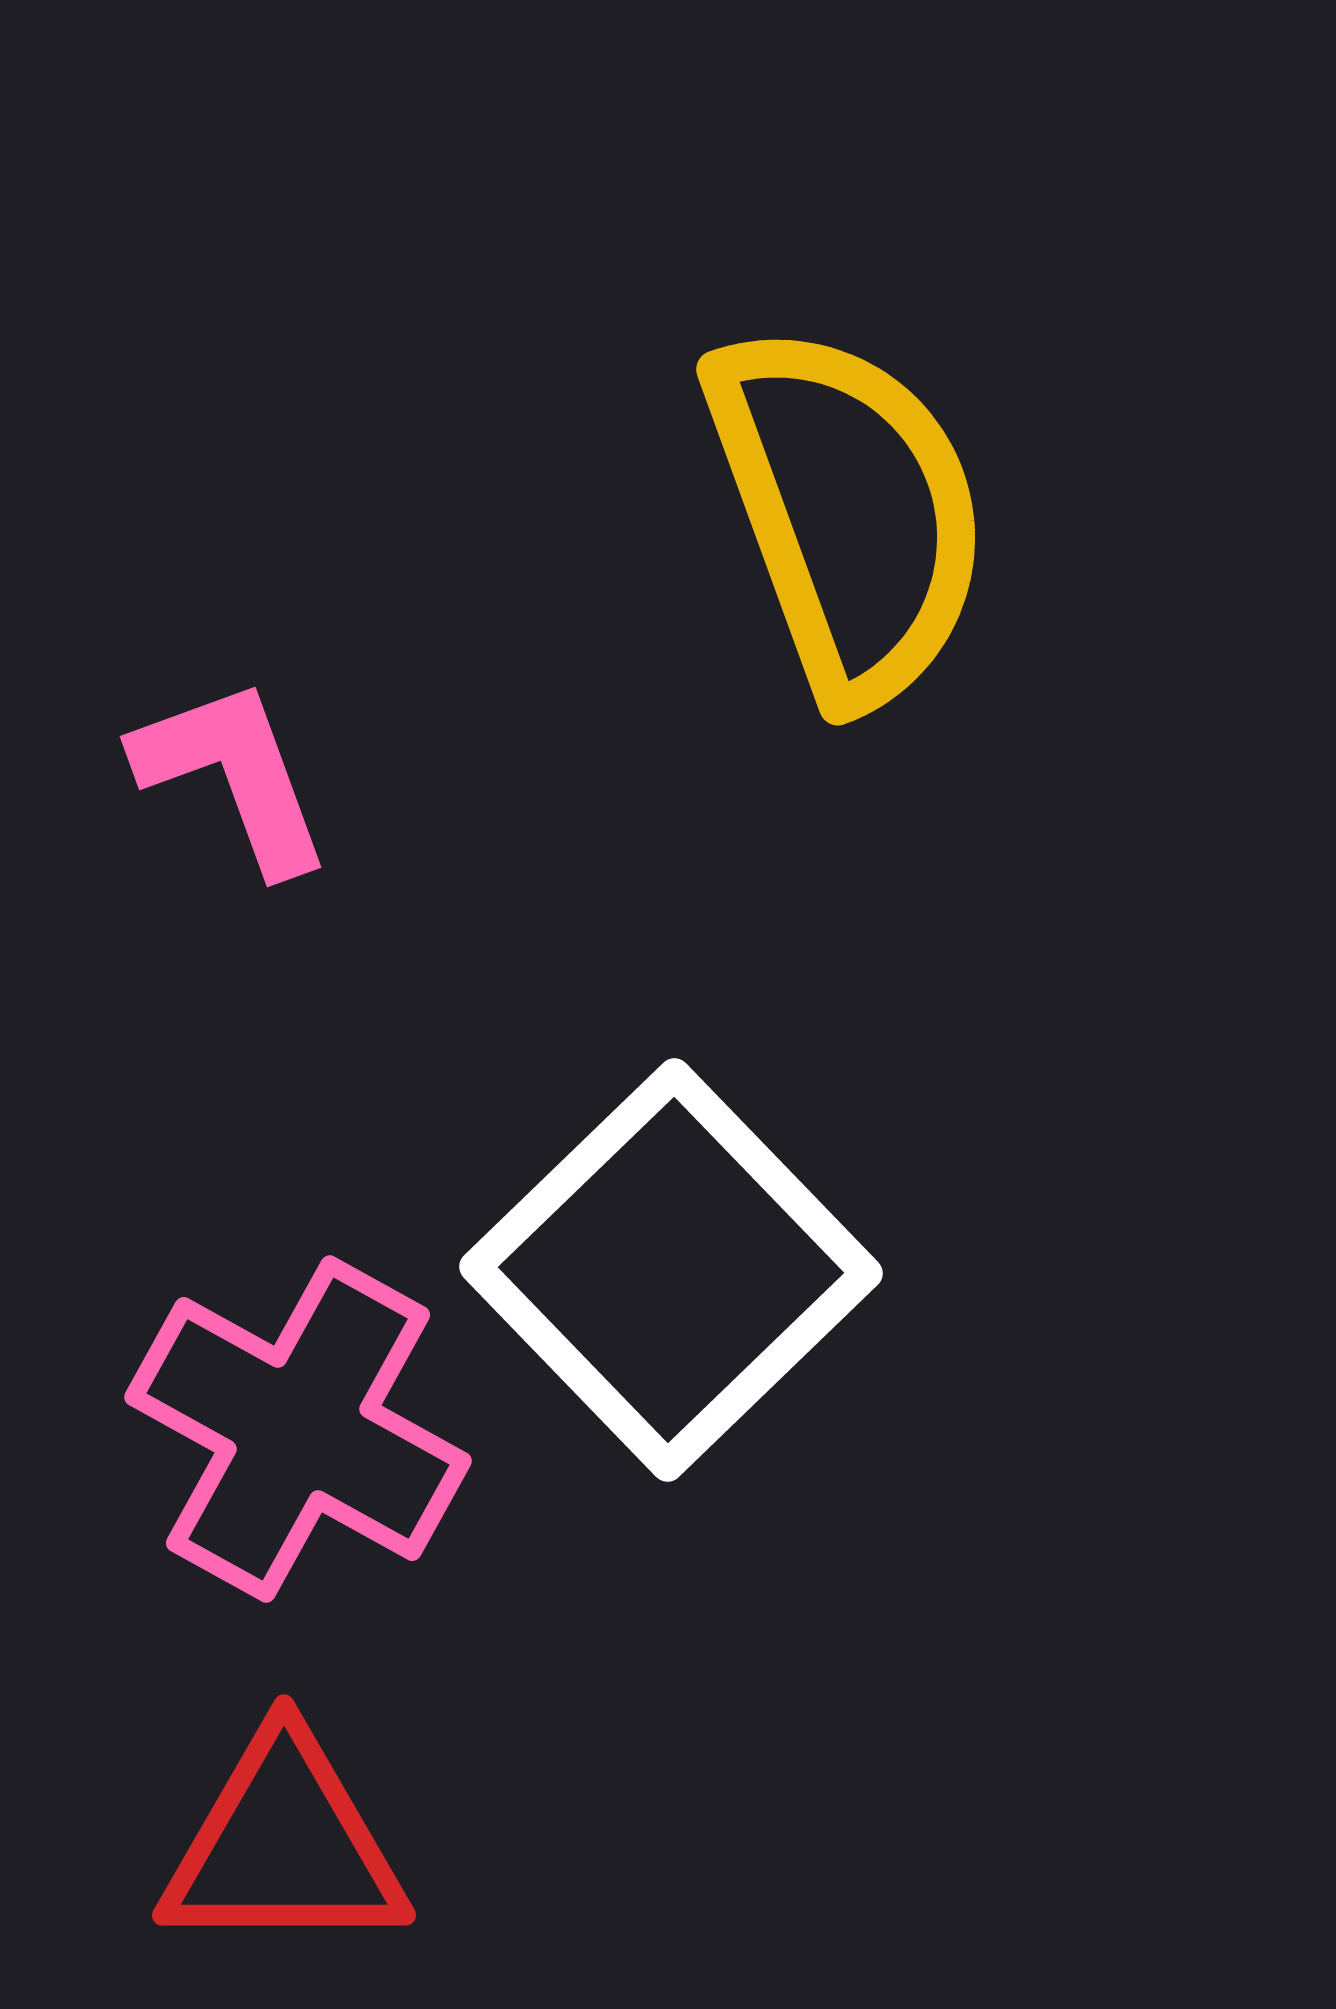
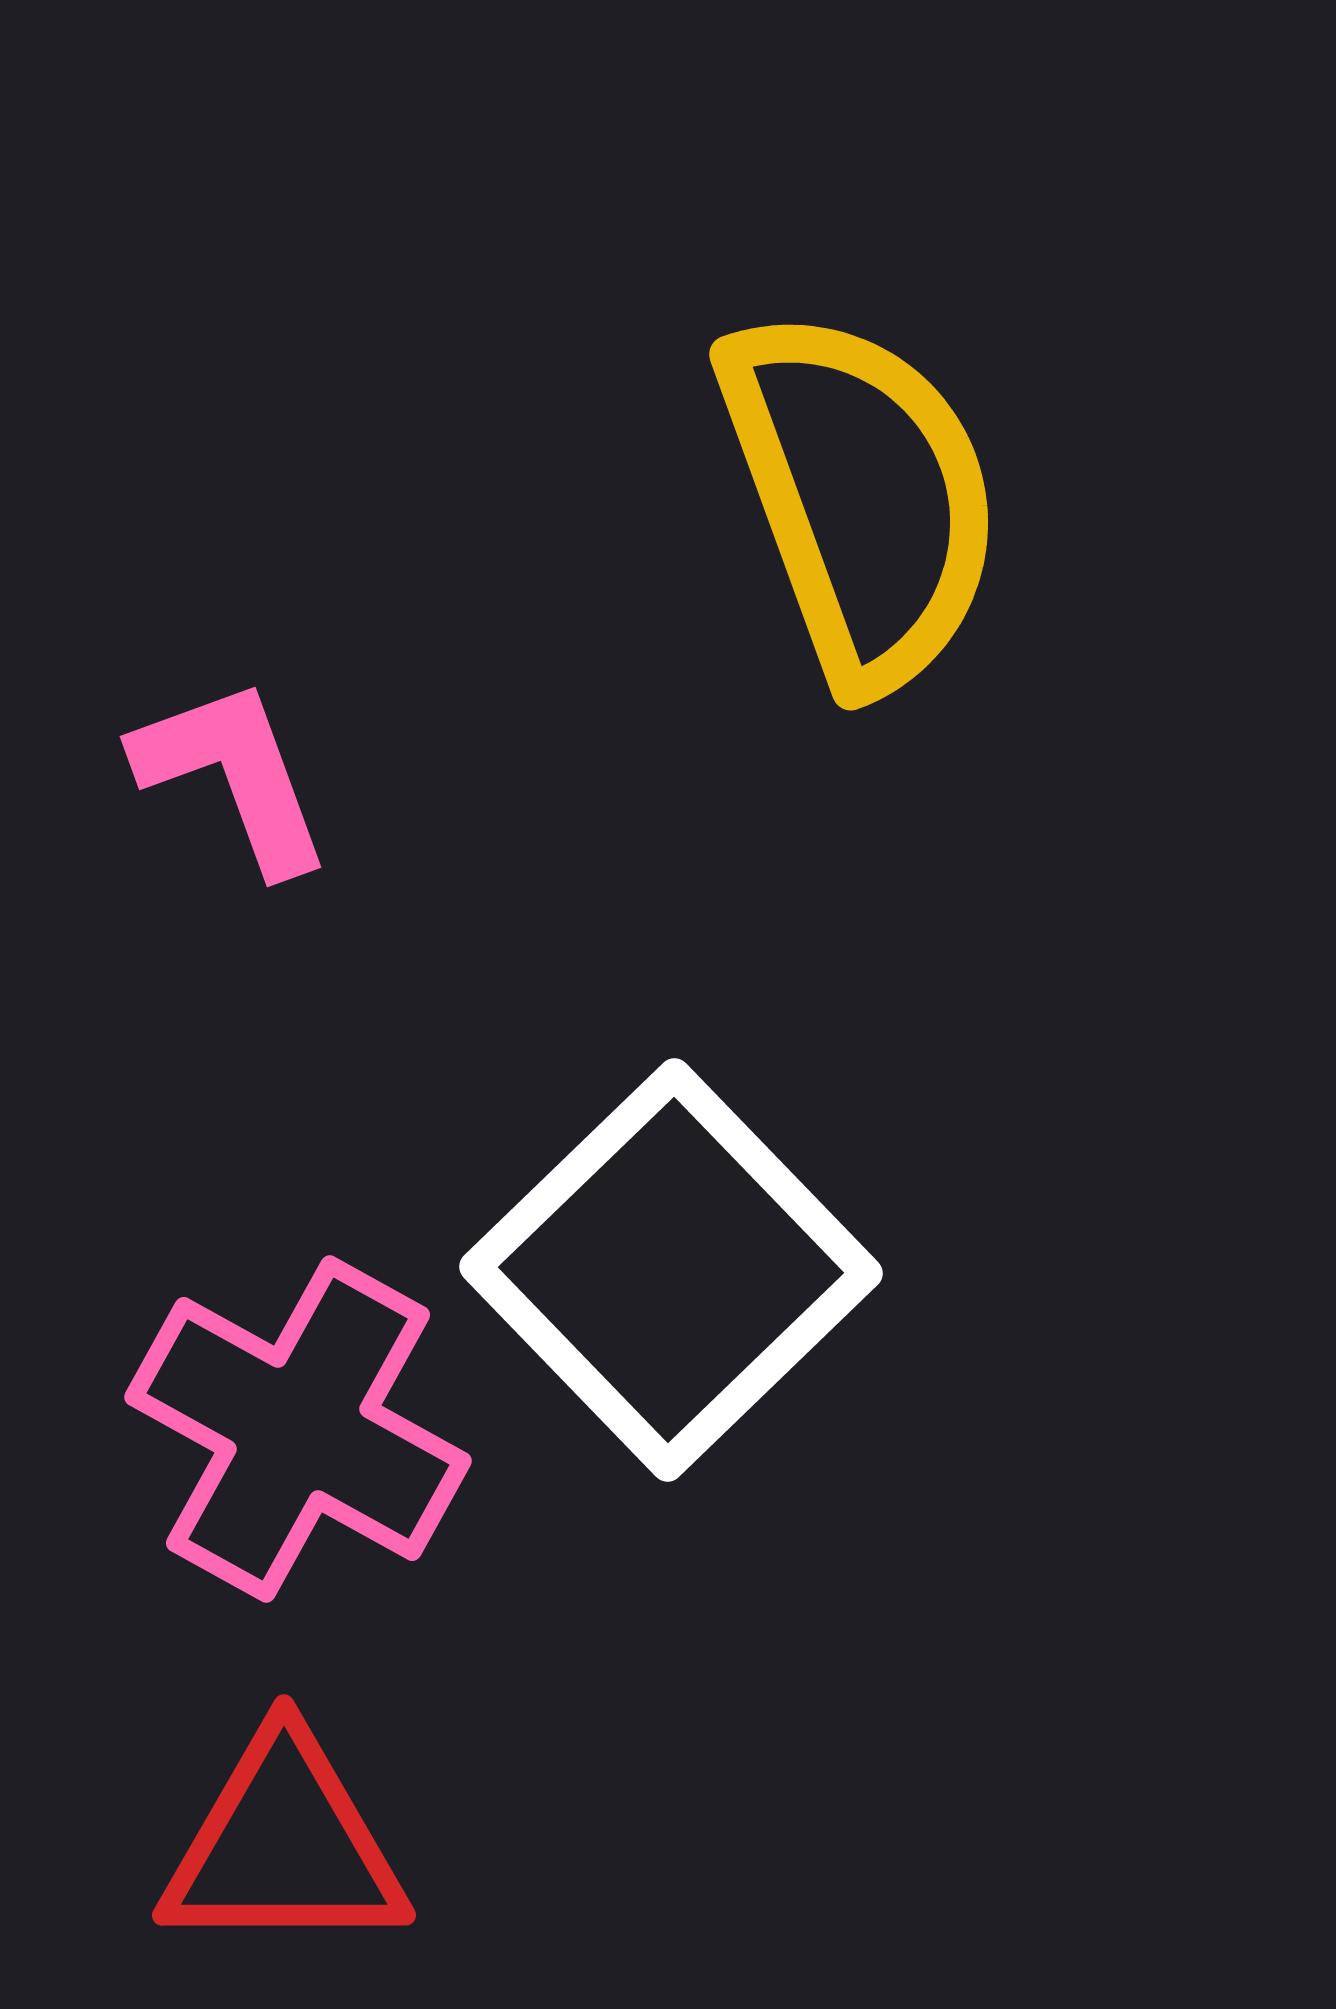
yellow semicircle: moved 13 px right, 15 px up
